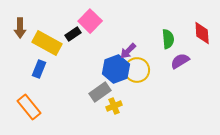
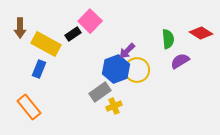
red diamond: moved 1 px left; rotated 55 degrees counterclockwise
yellow rectangle: moved 1 px left, 1 px down
purple arrow: moved 1 px left
